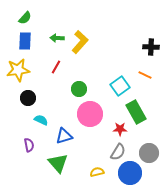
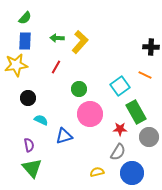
yellow star: moved 2 px left, 5 px up
gray circle: moved 16 px up
green triangle: moved 26 px left, 5 px down
blue circle: moved 2 px right
